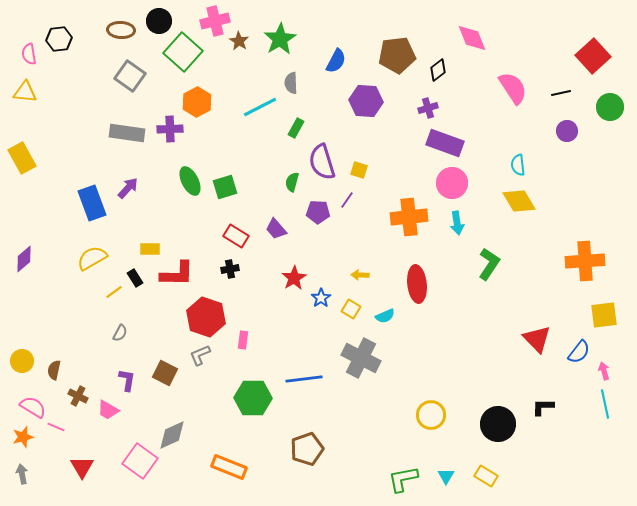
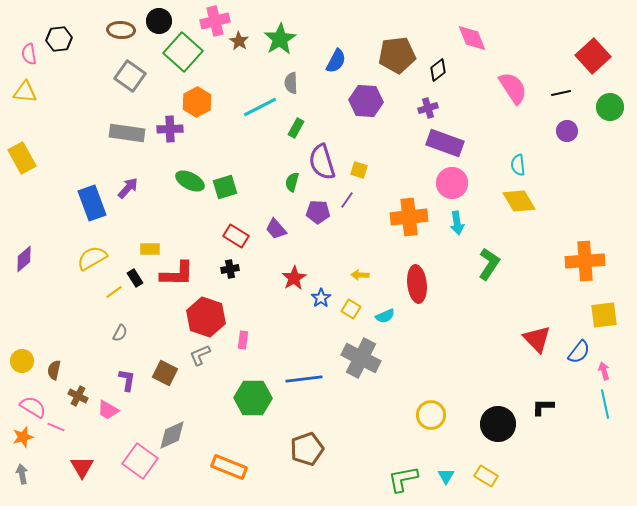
green ellipse at (190, 181): rotated 36 degrees counterclockwise
